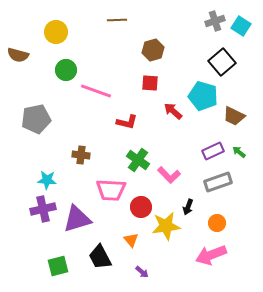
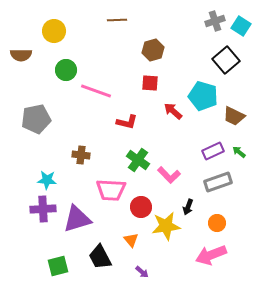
yellow circle: moved 2 px left, 1 px up
brown semicircle: moved 3 px right; rotated 15 degrees counterclockwise
black square: moved 4 px right, 2 px up
purple cross: rotated 10 degrees clockwise
